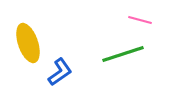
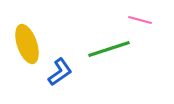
yellow ellipse: moved 1 px left, 1 px down
green line: moved 14 px left, 5 px up
